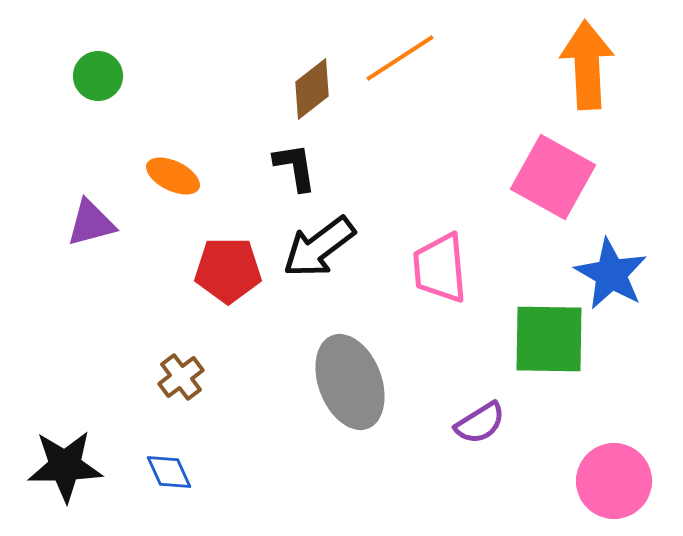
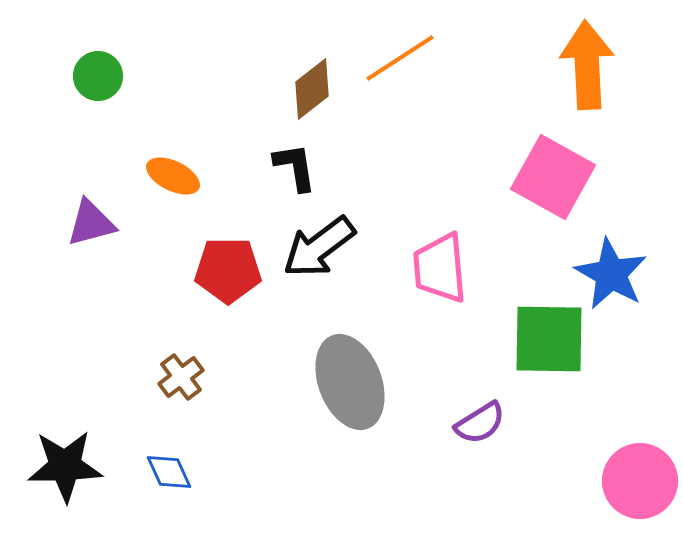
pink circle: moved 26 px right
